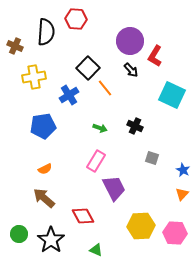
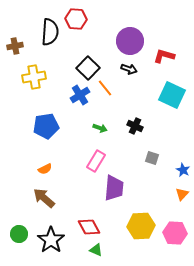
black semicircle: moved 4 px right
brown cross: rotated 35 degrees counterclockwise
red L-shape: moved 9 px right; rotated 75 degrees clockwise
black arrow: moved 2 px left, 1 px up; rotated 28 degrees counterclockwise
blue cross: moved 11 px right
blue pentagon: moved 3 px right
purple trapezoid: rotated 32 degrees clockwise
red diamond: moved 6 px right, 11 px down
